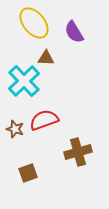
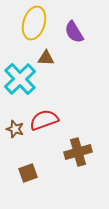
yellow ellipse: rotated 56 degrees clockwise
cyan cross: moved 4 px left, 2 px up
